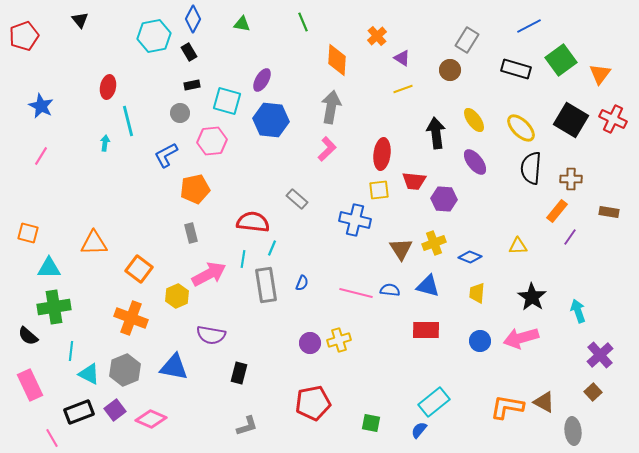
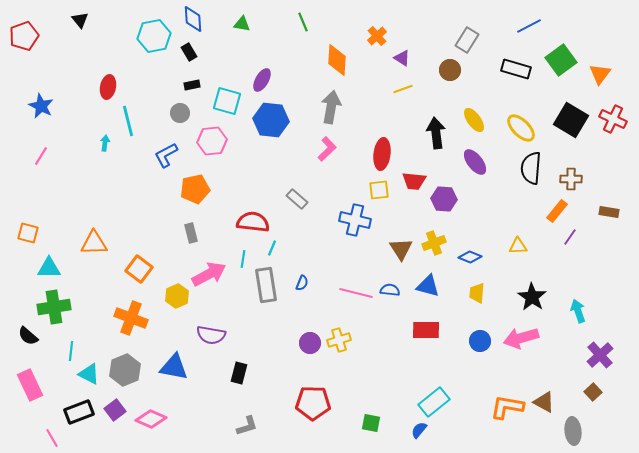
blue diamond at (193, 19): rotated 32 degrees counterclockwise
red pentagon at (313, 403): rotated 12 degrees clockwise
